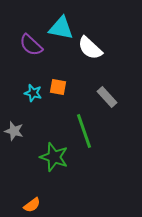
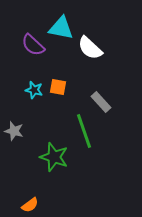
purple semicircle: moved 2 px right
cyan star: moved 1 px right, 3 px up
gray rectangle: moved 6 px left, 5 px down
orange semicircle: moved 2 px left
